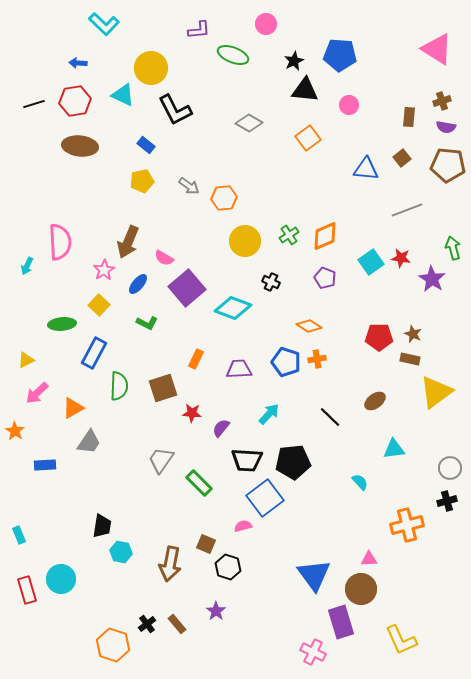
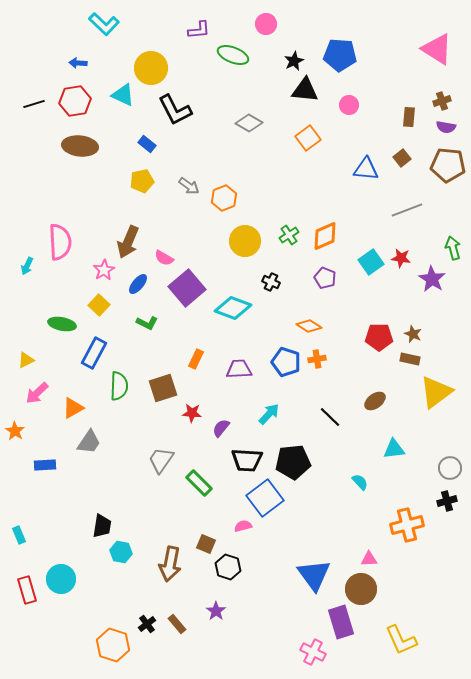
blue rectangle at (146, 145): moved 1 px right, 1 px up
orange hexagon at (224, 198): rotated 15 degrees counterclockwise
green ellipse at (62, 324): rotated 16 degrees clockwise
